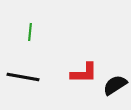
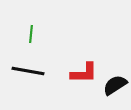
green line: moved 1 px right, 2 px down
black line: moved 5 px right, 6 px up
